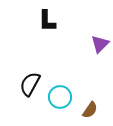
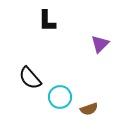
black semicircle: moved 6 px up; rotated 70 degrees counterclockwise
brown semicircle: moved 1 px left, 1 px up; rotated 36 degrees clockwise
